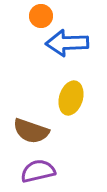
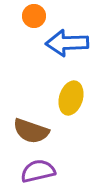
orange circle: moved 7 px left
